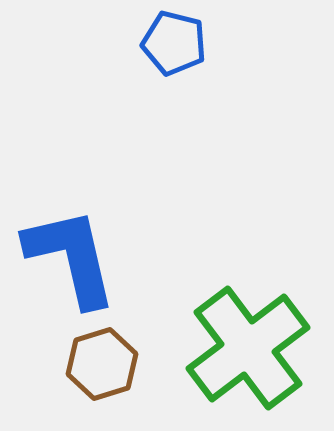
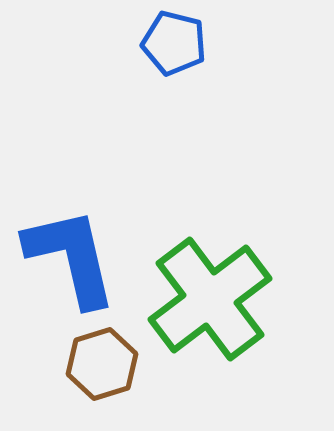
green cross: moved 38 px left, 49 px up
